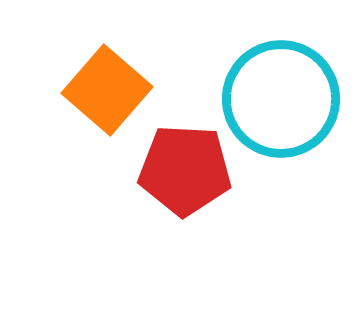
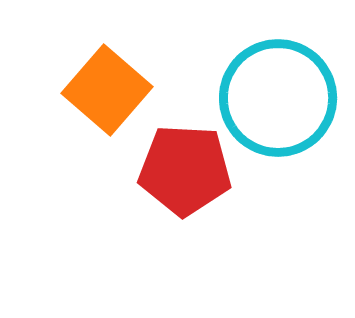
cyan circle: moved 3 px left, 1 px up
